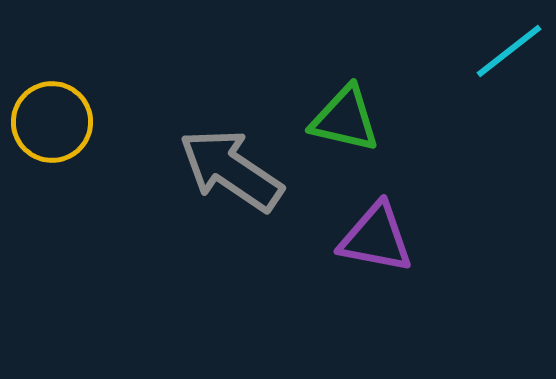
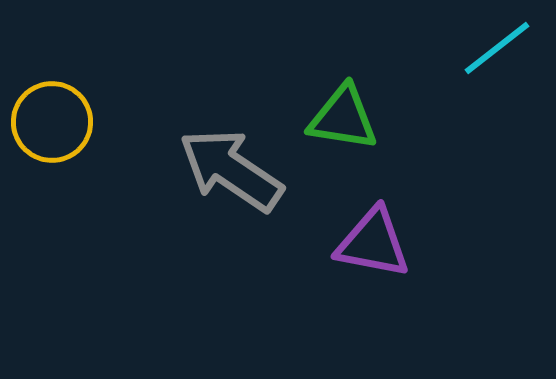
cyan line: moved 12 px left, 3 px up
green triangle: moved 2 px left, 1 px up; rotated 4 degrees counterclockwise
purple triangle: moved 3 px left, 5 px down
